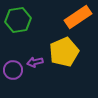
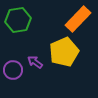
orange rectangle: moved 2 px down; rotated 12 degrees counterclockwise
purple arrow: rotated 49 degrees clockwise
